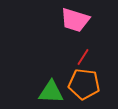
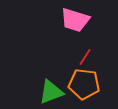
red line: moved 2 px right
green triangle: rotated 24 degrees counterclockwise
